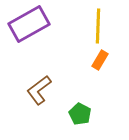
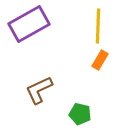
brown L-shape: rotated 12 degrees clockwise
green pentagon: rotated 15 degrees counterclockwise
